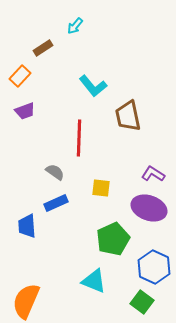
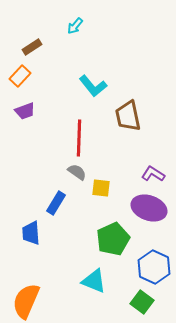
brown rectangle: moved 11 px left, 1 px up
gray semicircle: moved 22 px right
blue rectangle: rotated 35 degrees counterclockwise
blue trapezoid: moved 4 px right, 7 px down
